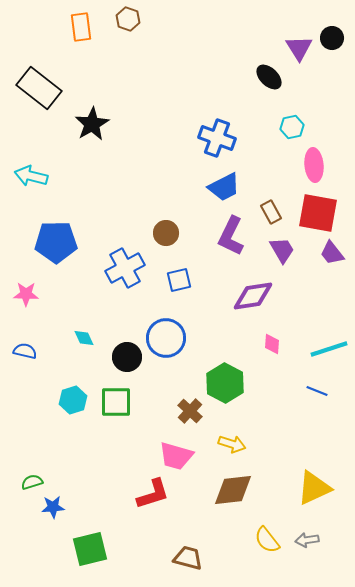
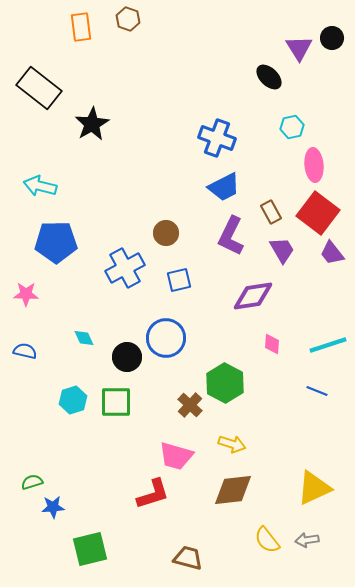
cyan arrow at (31, 176): moved 9 px right, 10 px down
red square at (318, 213): rotated 27 degrees clockwise
cyan line at (329, 349): moved 1 px left, 4 px up
brown cross at (190, 411): moved 6 px up
